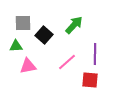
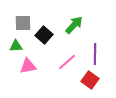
red square: rotated 30 degrees clockwise
